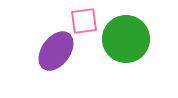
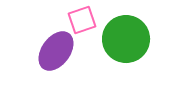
pink square: moved 2 px left, 1 px up; rotated 12 degrees counterclockwise
